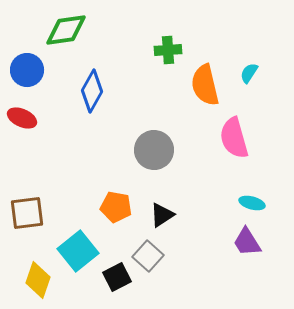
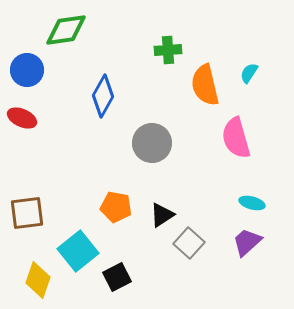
blue diamond: moved 11 px right, 5 px down
pink semicircle: moved 2 px right
gray circle: moved 2 px left, 7 px up
purple trapezoid: rotated 80 degrees clockwise
gray square: moved 41 px right, 13 px up
